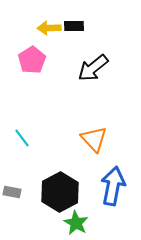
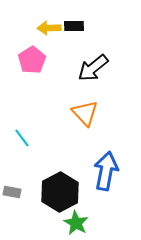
orange triangle: moved 9 px left, 26 px up
blue arrow: moved 7 px left, 15 px up
